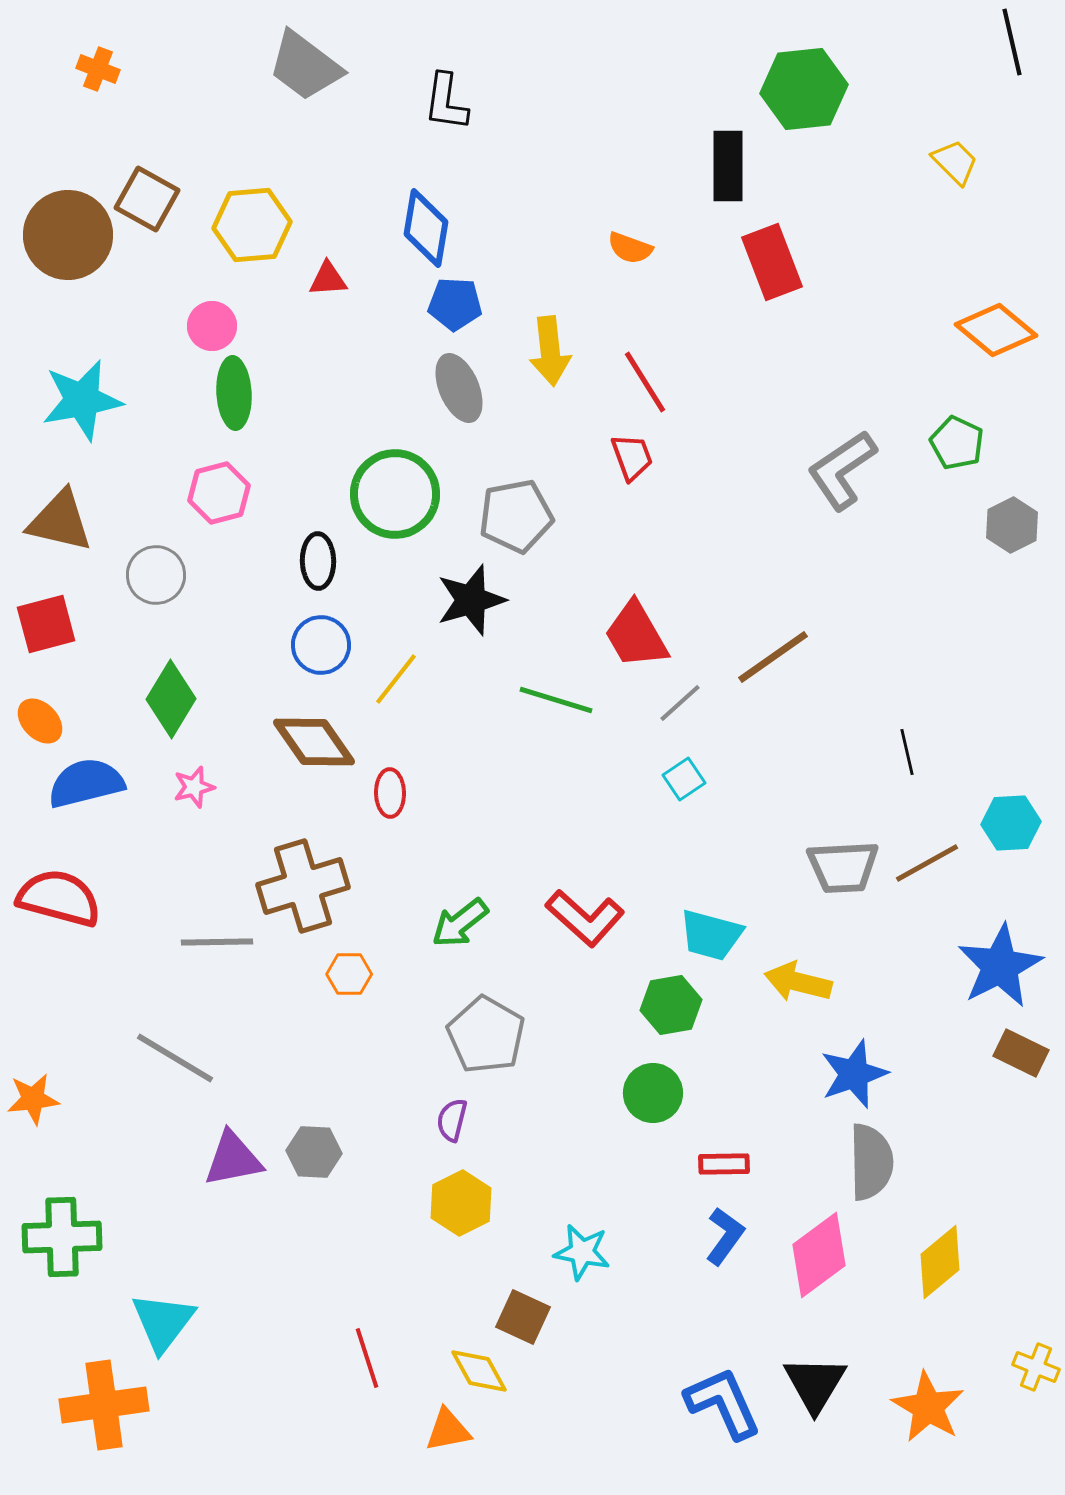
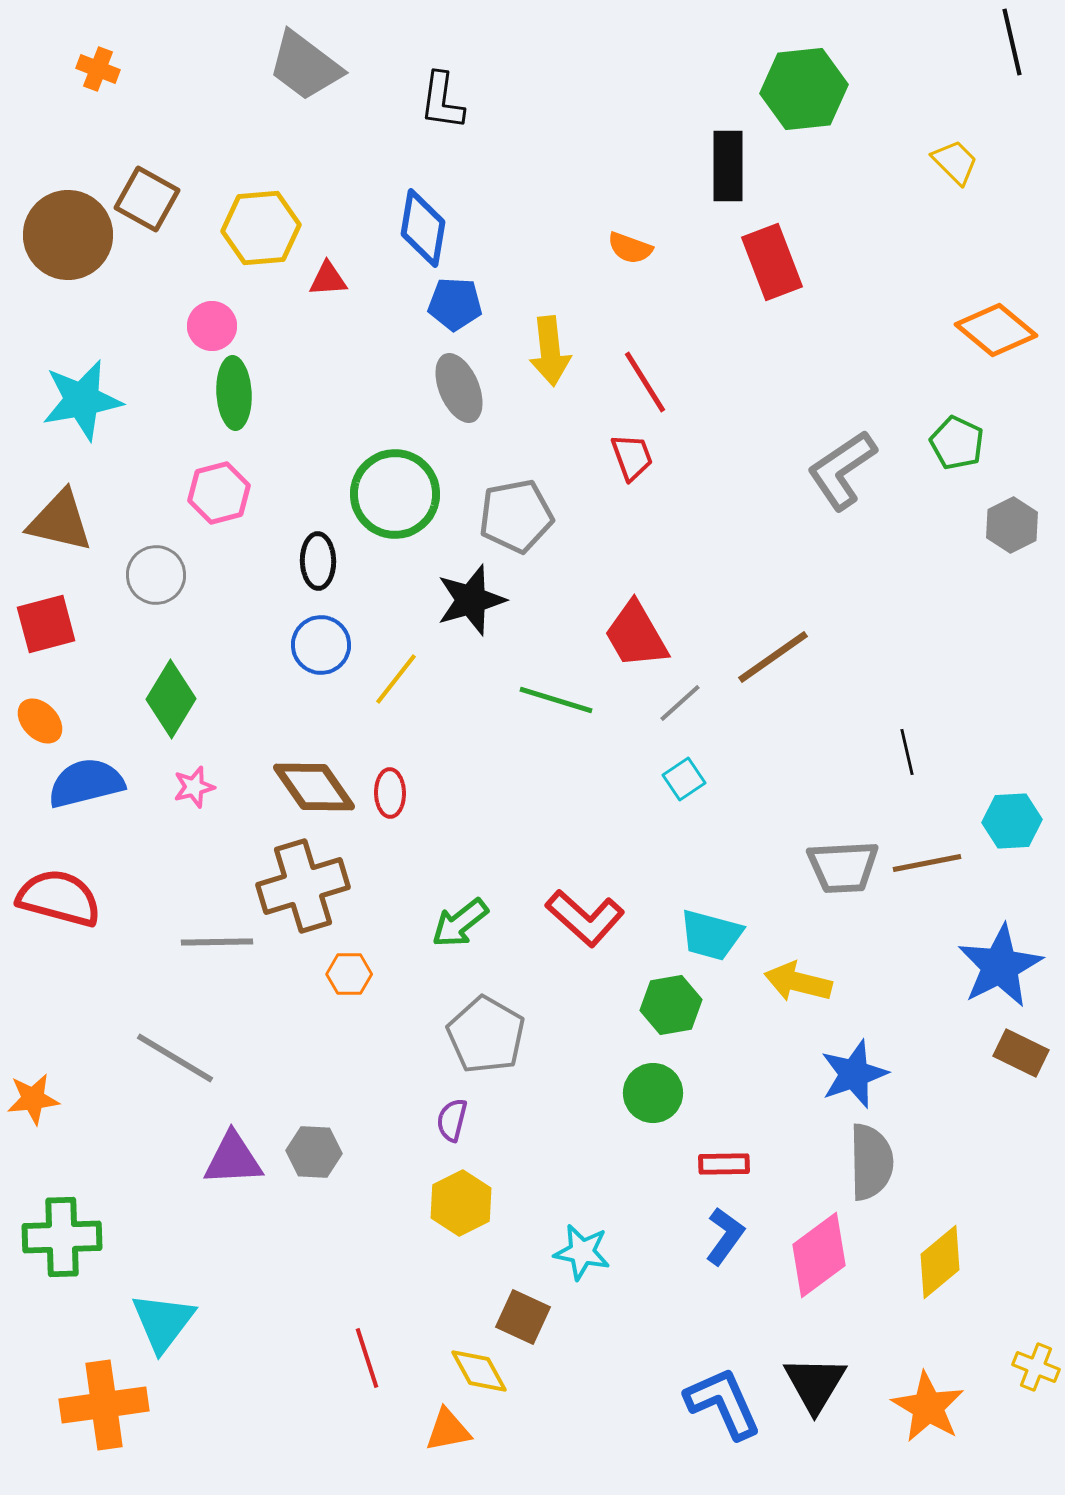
black L-shape at (446, 102): moved 4 px left, 1 px up
yellow hexagon at (252, 225): moved 9 px right, 3 px down
blue diamond at (426, 228): moved 3 px left
brown diamond at (314, 742): moved 45 px down
cyan hexagon at (1011, 823): moved 1 px right, 2 px up
brown line at (927, 863): rotated 18 degrees clockwise
purple triangle at (233, 1159): rotated 8 degrees clockwise
